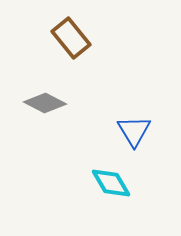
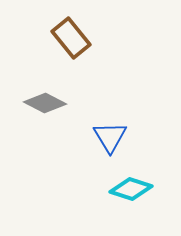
blue triangle: moved 24 px left, 6 px down
cyan diamond: moved 20 px right, 6 px down; rotated 42 degrees counterclockwise
